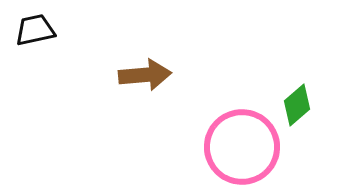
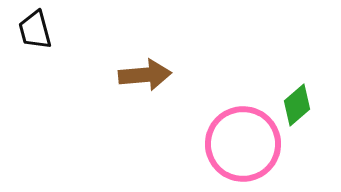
black trapezoid: rotated 93 degrees counterclockwise
pink circle: moved 1 px right, 3 px up
